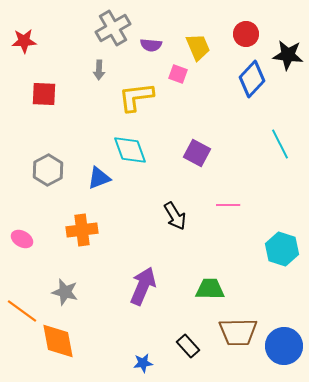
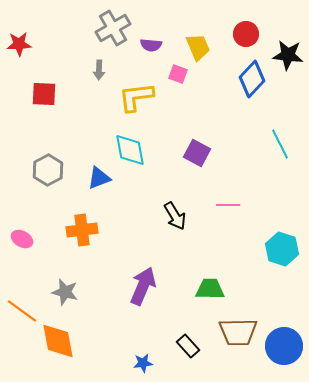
red star: moved 5 px left, 3 px down
cyan diamond: rotated 9 degrees clockwise
